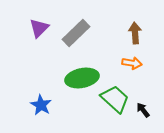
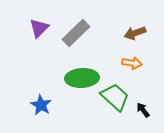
brown arrow: rotated 105 degrees counterclockwise
green ellipse: rotated 8 degrees clockwise
green trapezoid: moved 2 px up
